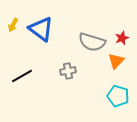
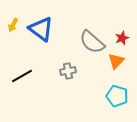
gray semicircle: rotated 24 degrees clockwise
cyan pentagon: moved 1 px left
